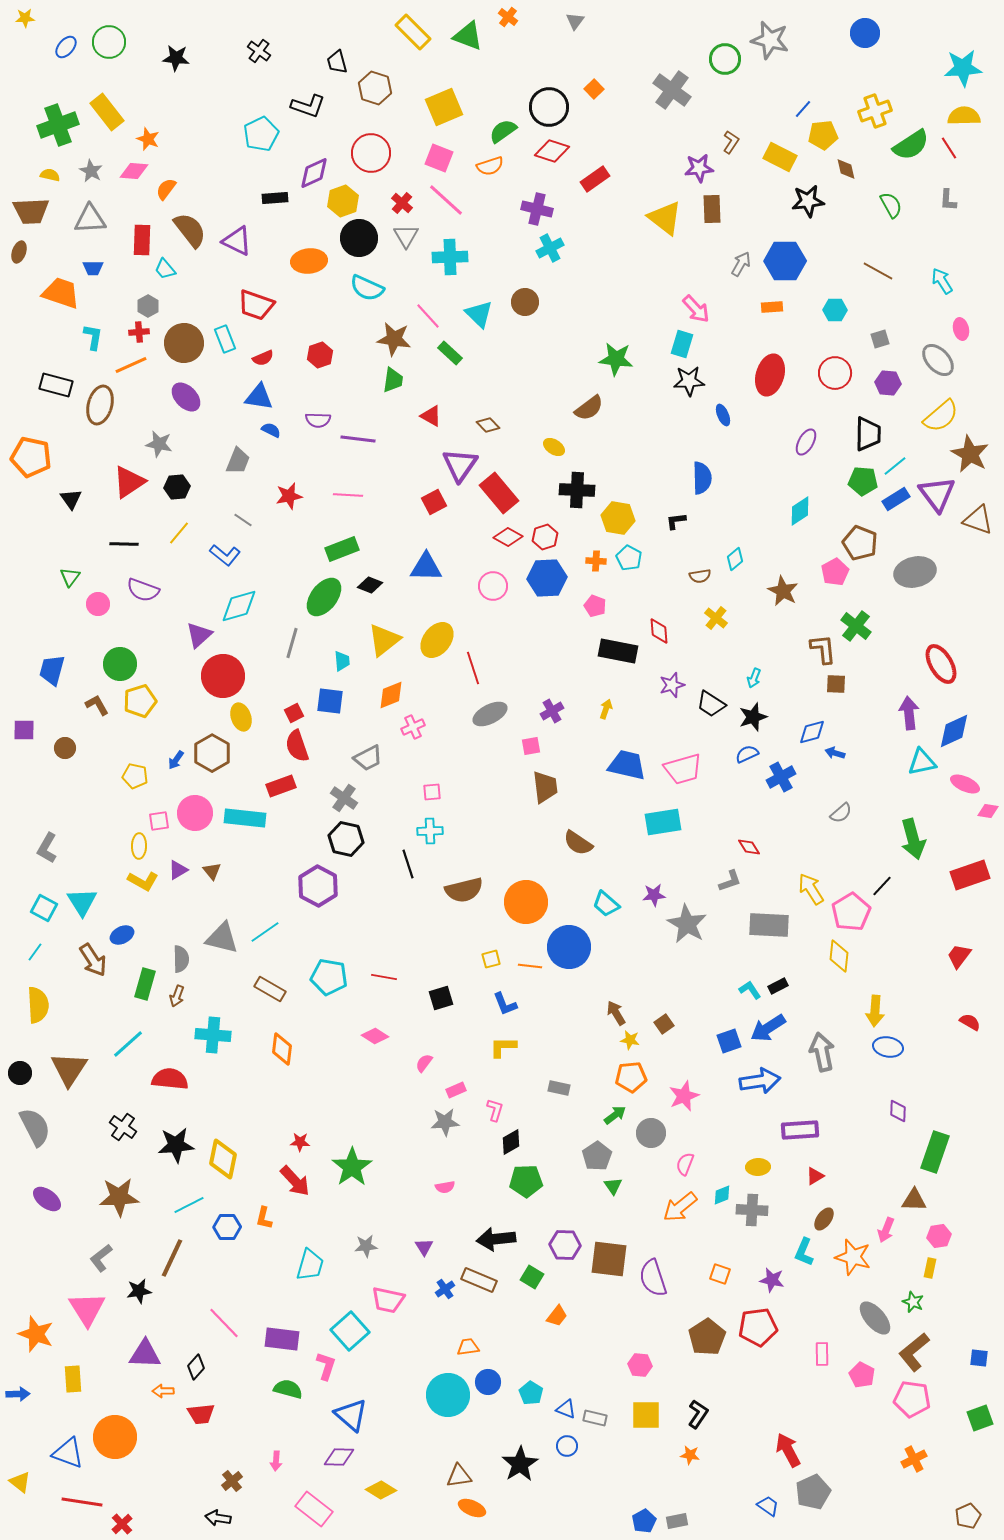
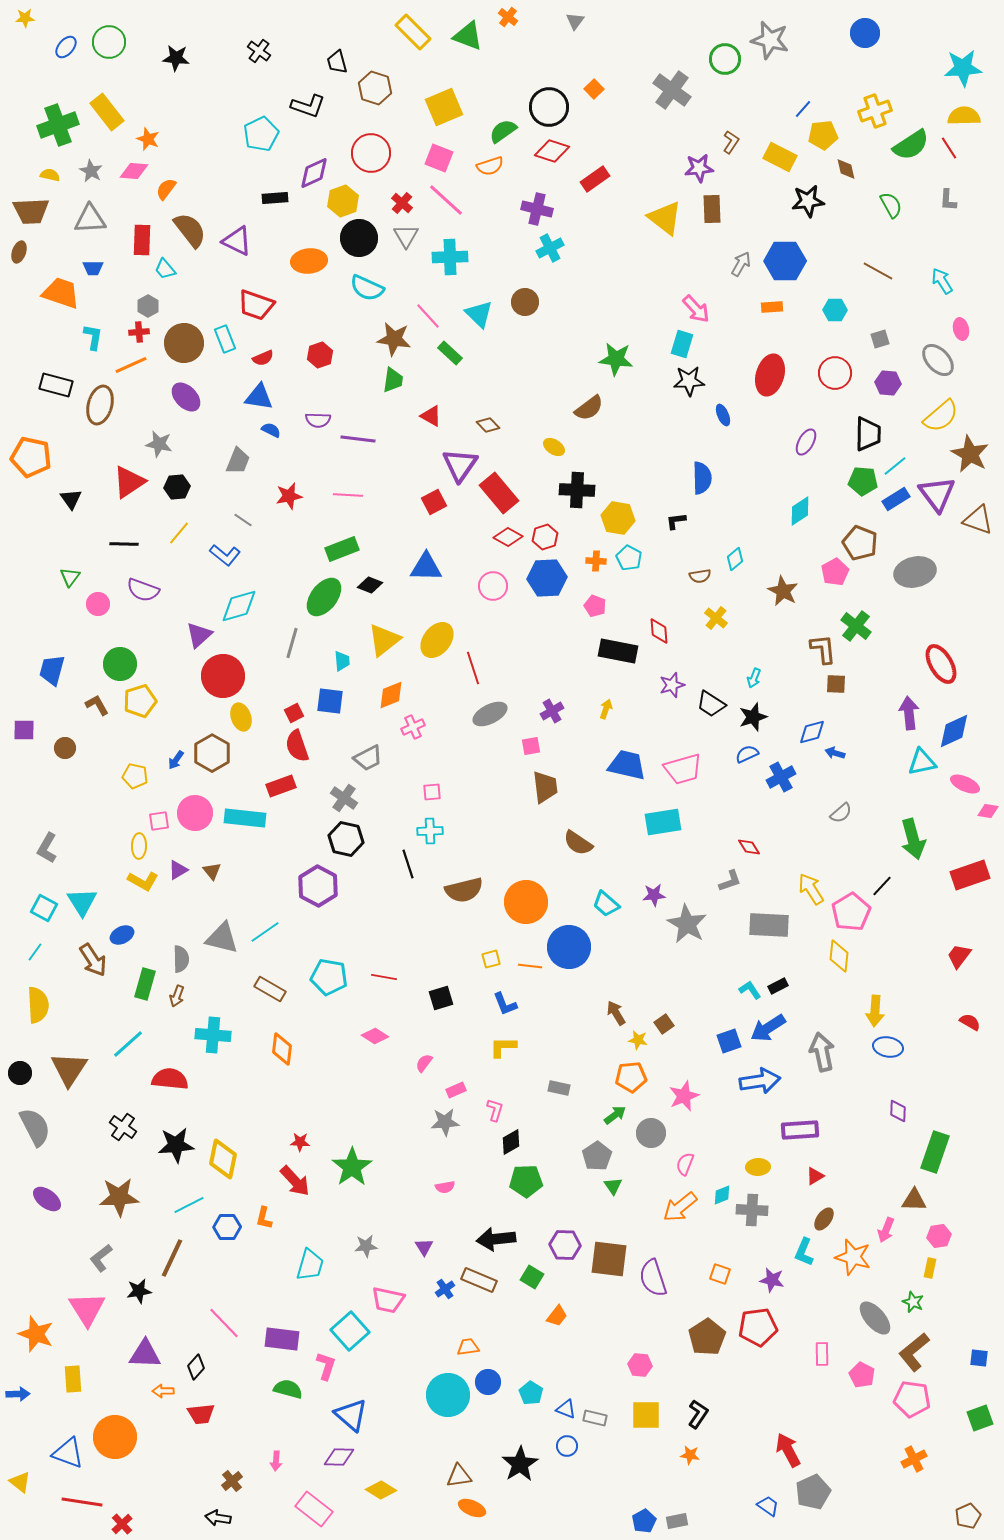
yellow star at (630, 1040): moved 8 px right
